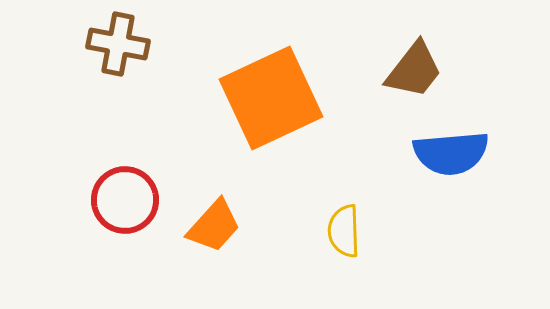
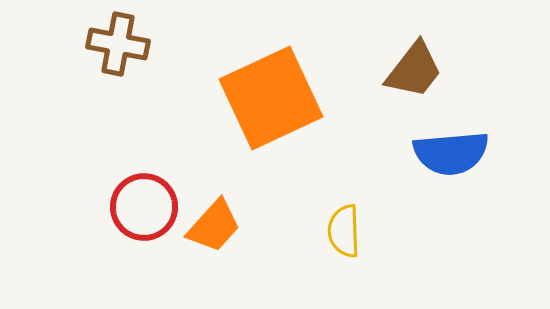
red circle: moved 19 px right, 7 px down
